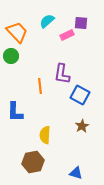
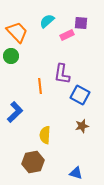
blue L-shape: rotated 135 degrees counterclockwise
brown star: rotated 16 degrees clockwise
